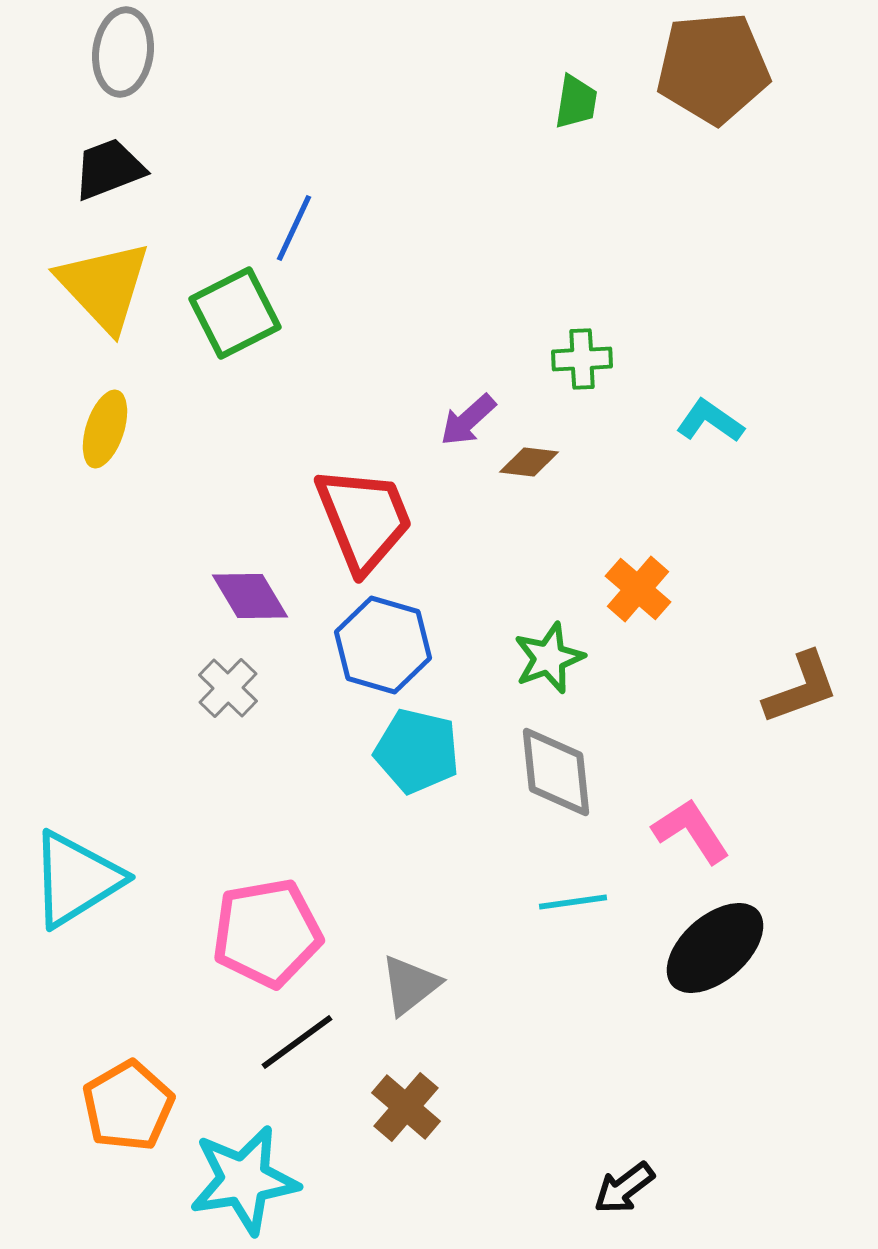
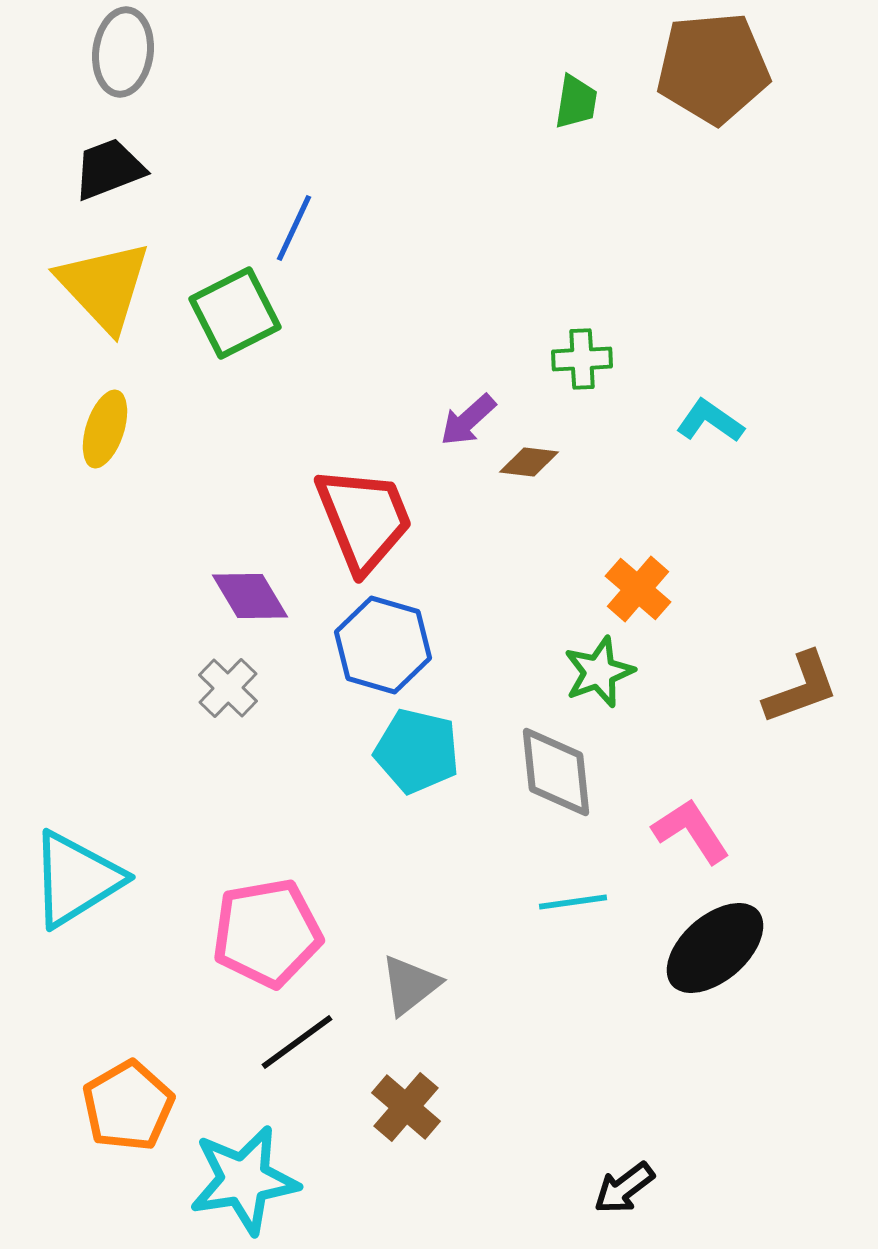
green star: moved 50 px right, 14 px down
